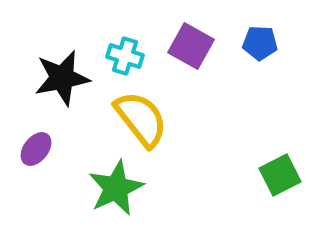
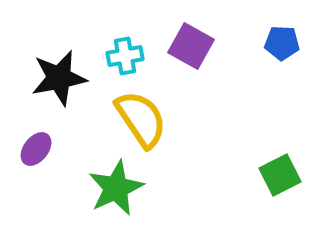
blue pentagon: moved 22 px right
cyan cross: rotated 27 degrees counterclockwise
black star: moved 3 px left
yellow semicircle: rotated 4 degrees clockwise
